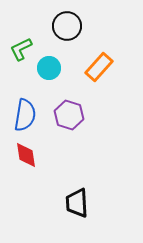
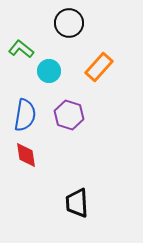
black circle: moved 2 px right, 3 px up
green L-shape: rotated 65 degrees clockwise
cyan circle: moved 3 px down
